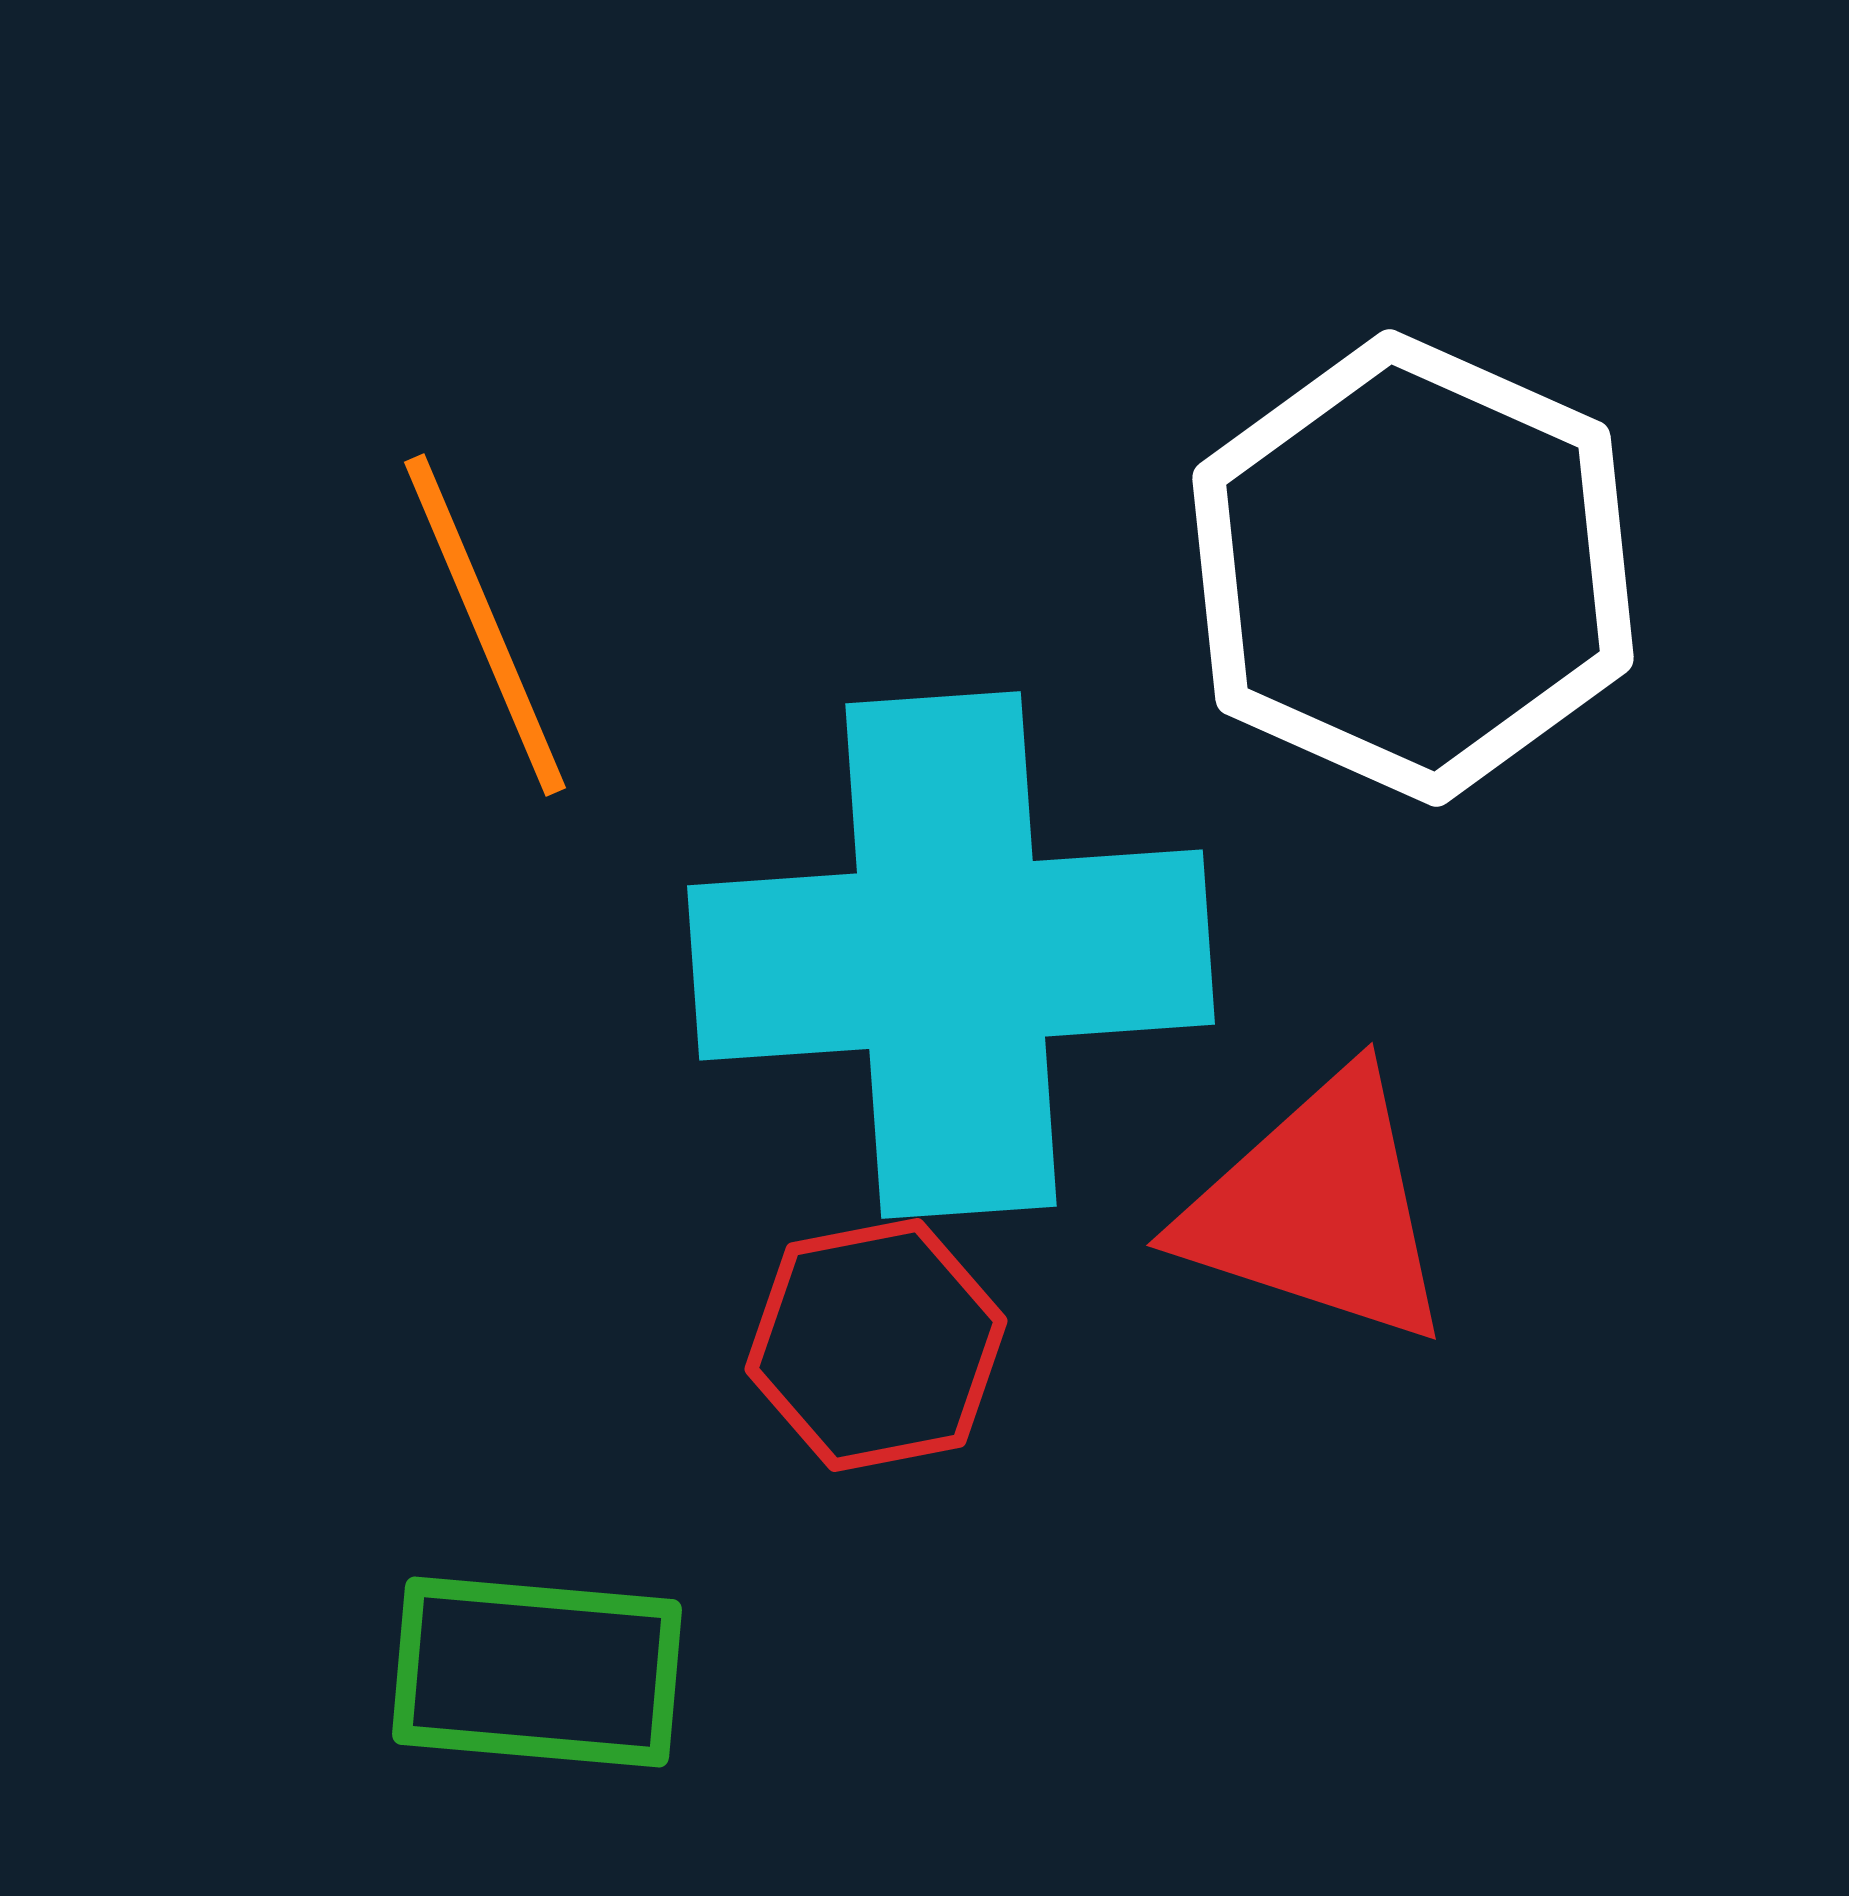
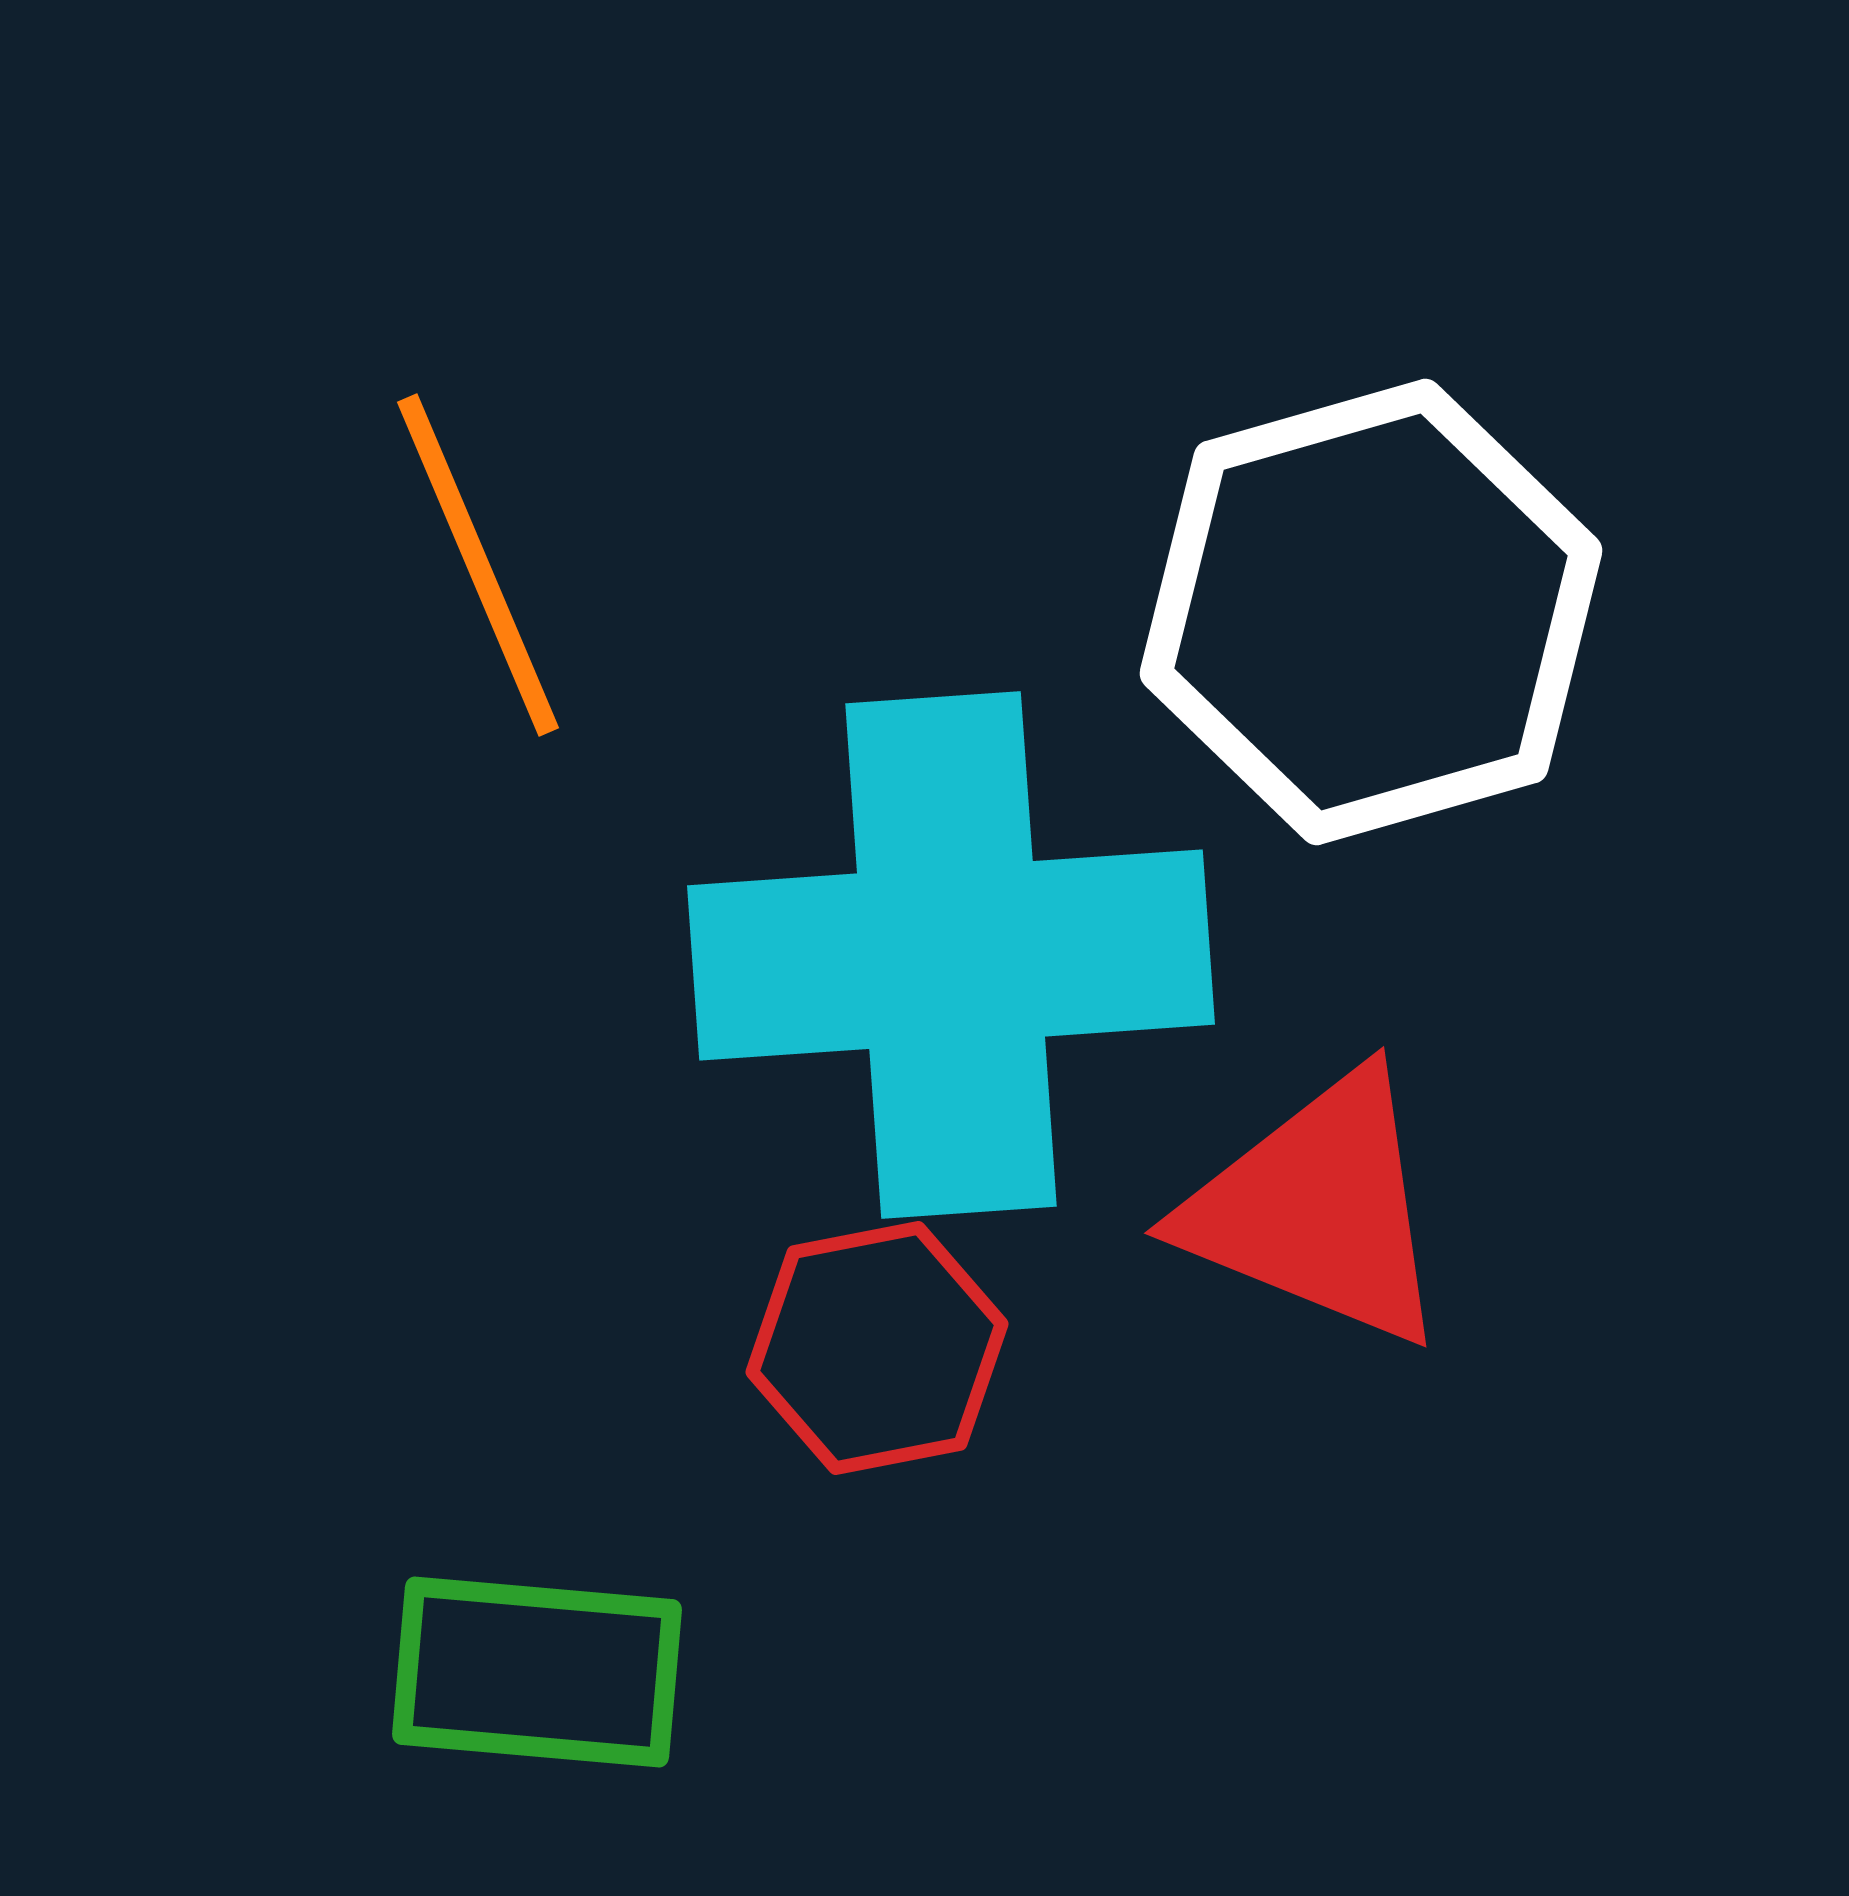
white hexagon: moved 42 px left, 44 px down; rotated 20 degrees clockwise
orange line: moved 7 px left, 60 px up
red triangle: rotated 4 degrees clockwise
red hexagon: moved 1 px right, 3 px down
